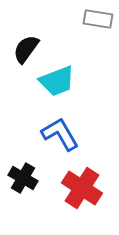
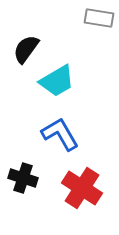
gray rectangle: moved 1 px right, 1 px up
cyan trapezoid: rotated 9 degrees counterclockwise
black cross: rotated 12 degrees counterclockwise
